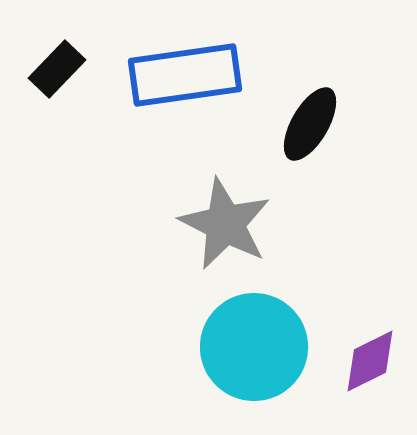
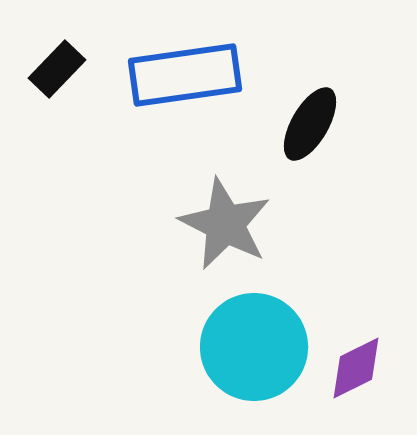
purple diamond: moved 14 px left, 7 px down
